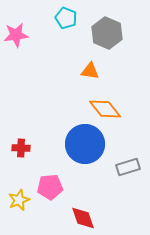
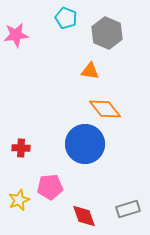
gray rectangle: moved 42 px down
red diamond: moved 1 px right, 2 px up
